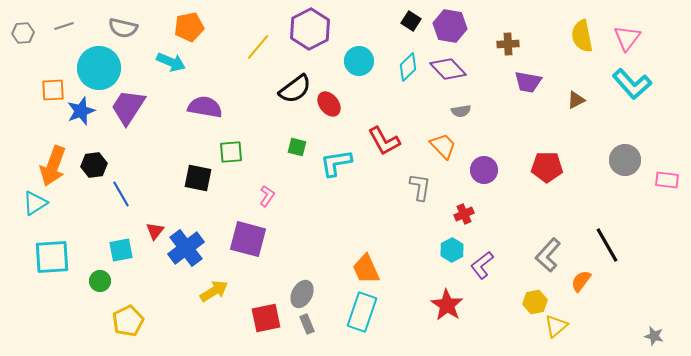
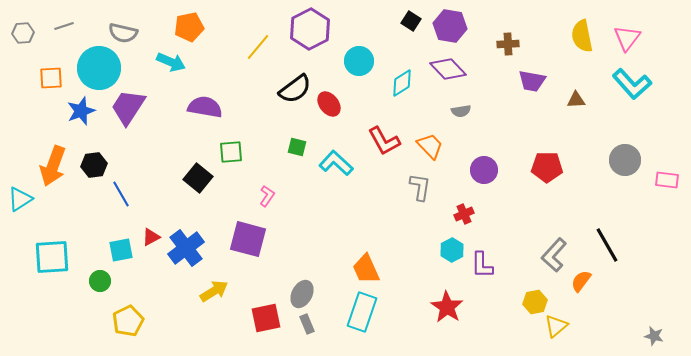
gray semicircle at (123, 28): moved 5 px down
cyan diamond at (408, 67): moved 6 px left, 16 px down; rotated 12 degrees clockwise
purple trapezoid at (528, 82): moved 4 px right, 1 px up
orange square at (53, 90): moved 2 px left, 12 px up
brown triangle at (576, 100): rotated 24 degrees clockwise
orange trapezoid at (443, 146): moved 13 px left
cyan L-shape at (336, 163): rotated 52 degrees clockwise
black square at (198, 178): rotated 28 degrees clockwise
cyan triangle at (35, 203): moved 15 px left, 4 px up
red triangle at (155, 231): moved 4 px left, 6 px down; rotated 24 degrees clockwise
gray L-shape at (548, 255): moved 6 px right
purple L-shape at (482, 265): rotated 52 degrees counterclockwise
red star at (447, 305): moved 2 px down
